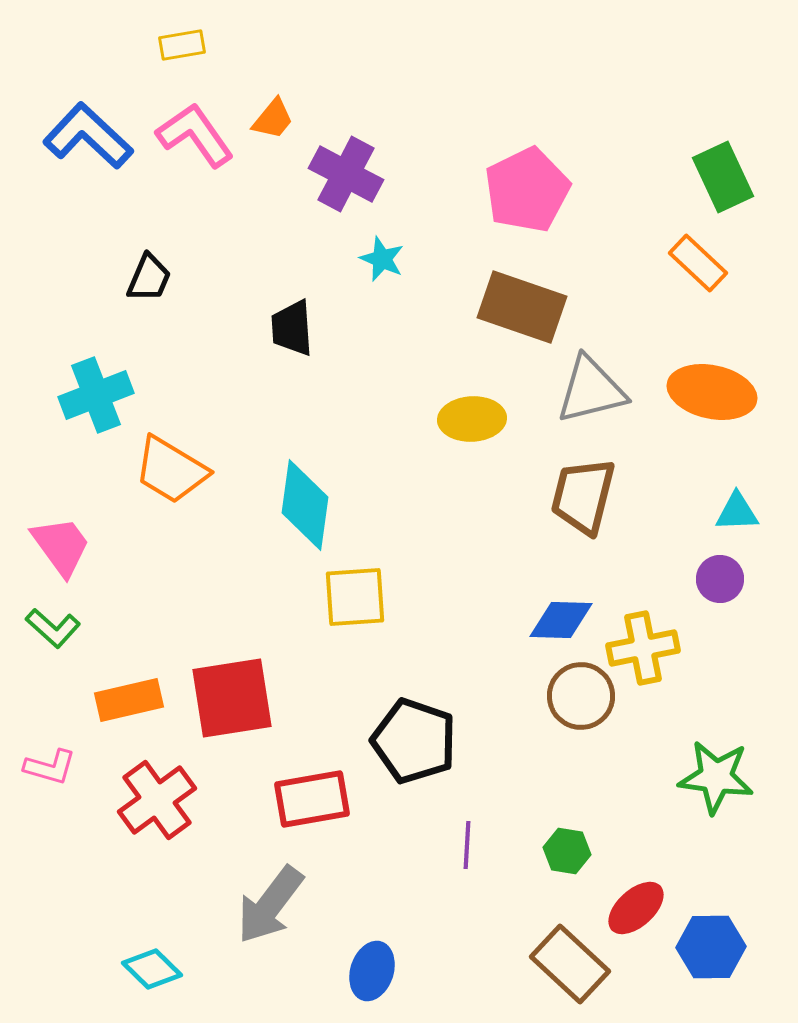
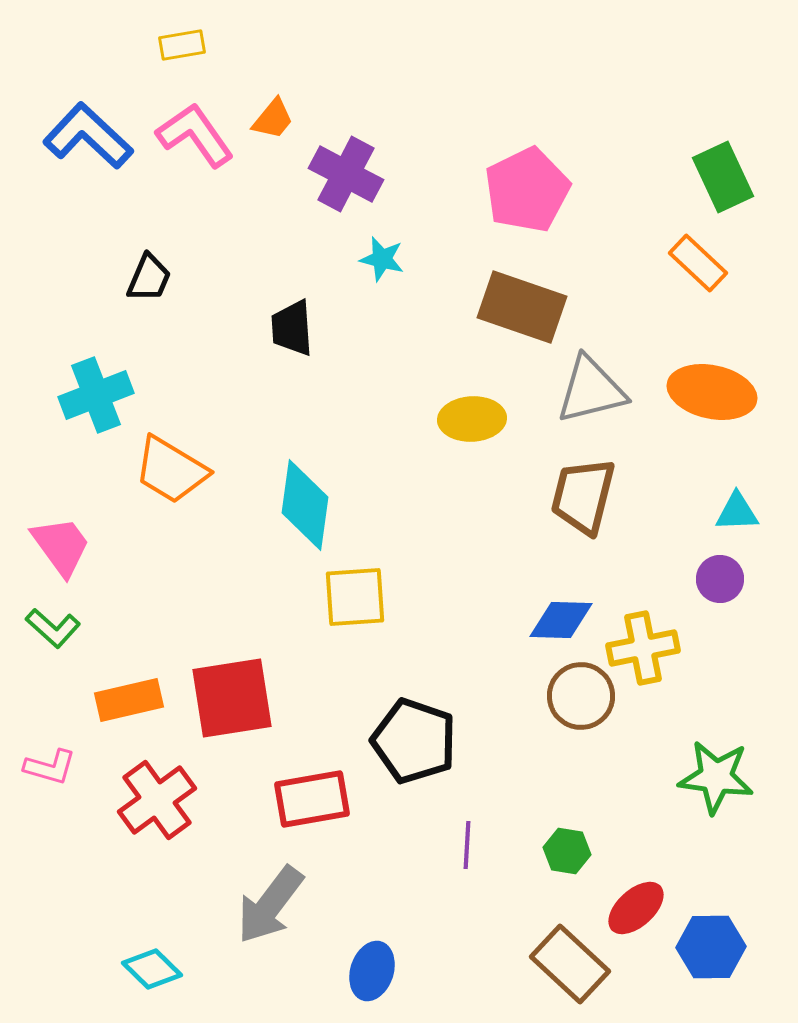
cyan star at (382, 259): rotated 9 degrees counterclockwise
